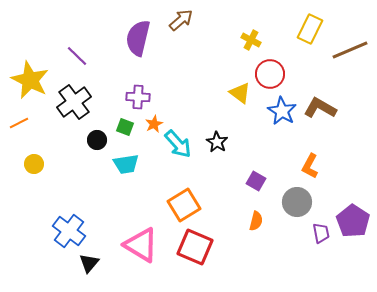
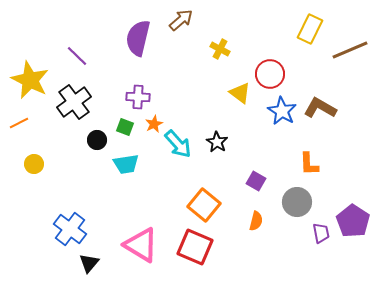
yellow cross: moved 31 px left, 9 px down
orange L-shape: moved 1 px left, 2 px up; rotated 30 degrees counterclockwise
orange square: moved 20 px right; rotated 20 degrees counterclockwise
blue cross: moved 1 px right, 2 px up
